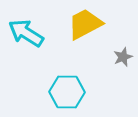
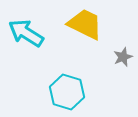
yellow trapezoid: rotated 54 degrees clockwise
cyan hexagon: rotated 16 degrees clockwise
